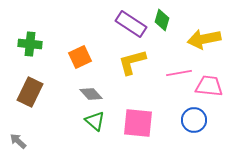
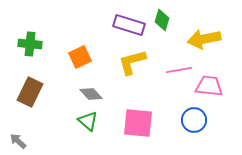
purple rectangle: moved 2 px left, 1 px down; rotated 16 degrees counterclockwise
pink line: moved 3 px up
green triangle: moved 7 px left
